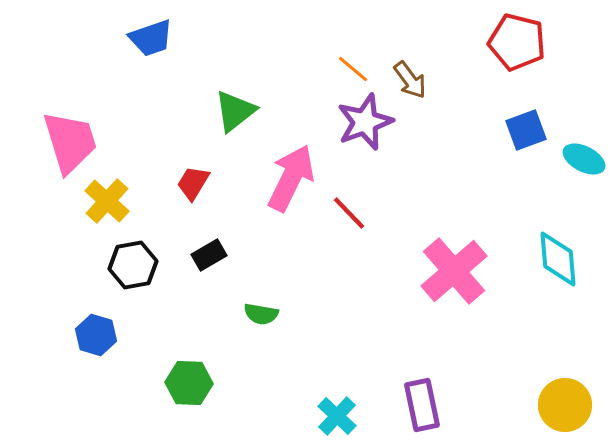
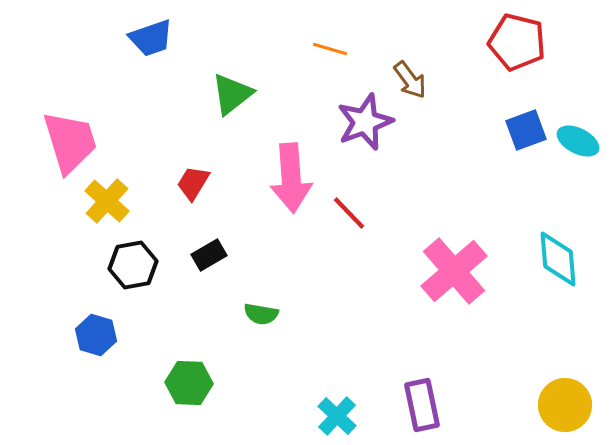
orange line: moved 23 px left, 20 px up; rotated 24 degrees counterclockwise
green triangle: moved 3 px left, 17 px up
cyan ellipse: moved 6 px left, 18 px up
pink arrow: rotated 150 degrees clockwise
